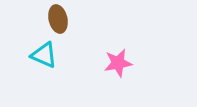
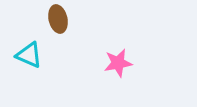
cyan triangle: moved 15 px left
